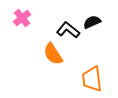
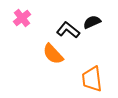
orange semicircle: rotated 10 degrees counterclockwise
